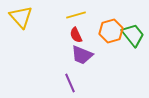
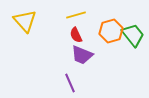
yellow triangle: moved 4 px right, 4 px down
